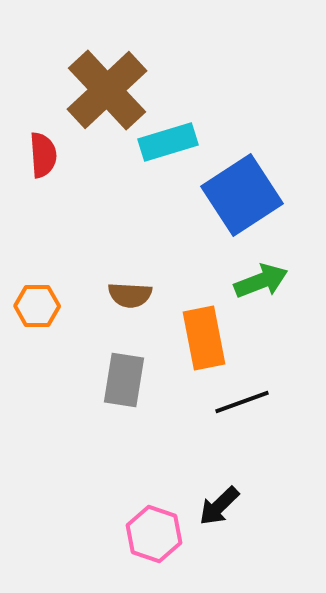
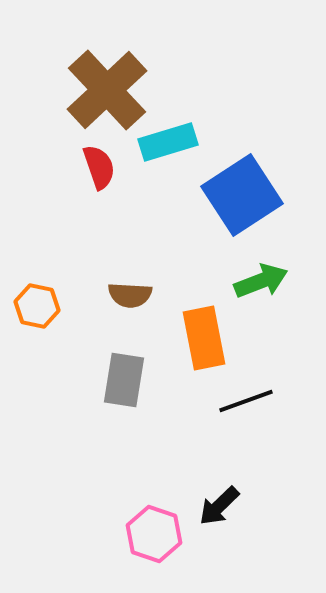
red semicircle: moved 56 px right, 12 px down; rotated 15 degrees counterclockwise
orange hexagon: rotated 12 degrees clockwise
black line: moved 4 px right, 1 px up
